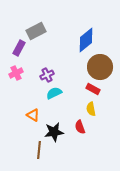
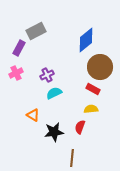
yellow semicircle: rotated 96 degrees clockwise
red semicircle: rotated 40 degrees clockwise
brown line: moved 33 px right, 8 px down
